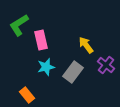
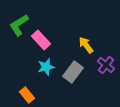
pink rectangle: rotated 30 degrees counterclockwise
